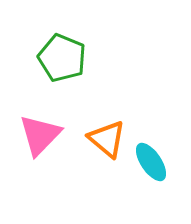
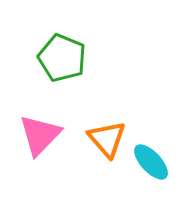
orange triangle: rotated 9 degrees clockwise
cyan ellipse: rotated 9 degrees counterclockwise
